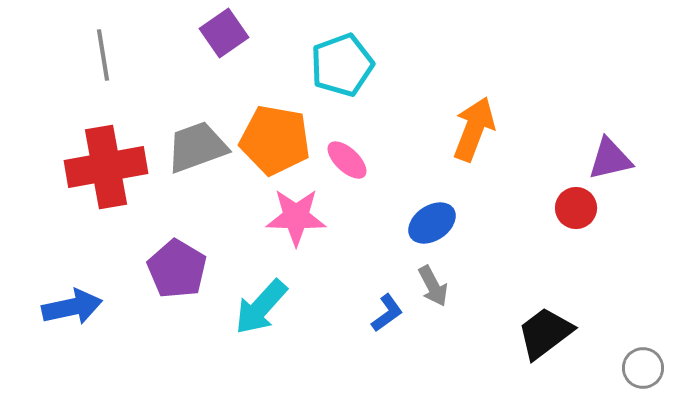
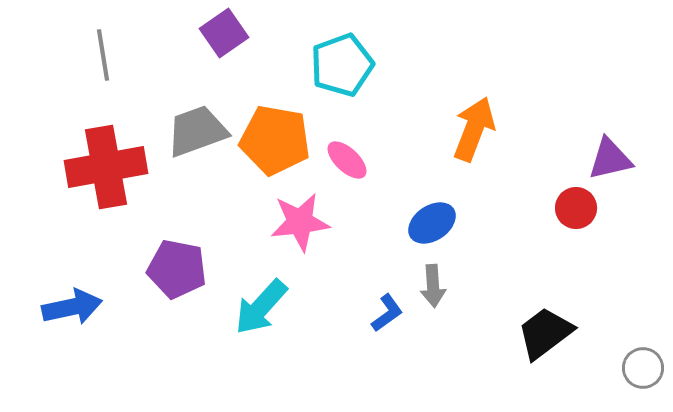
gray trapezoid: moved 16 px up
pink star: moved 4 px right, 5 px down; rotated 8 degrees counterclockwise
purple pentagon: rotated 20 degrees counterclockwise
gray arrow: rotated 24 degrees clockwise
